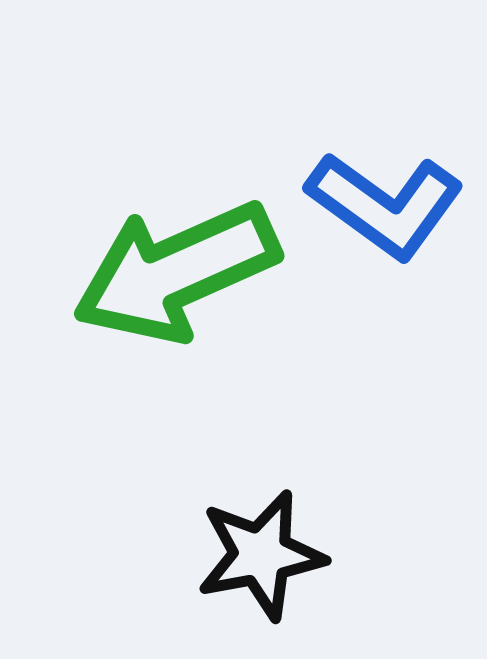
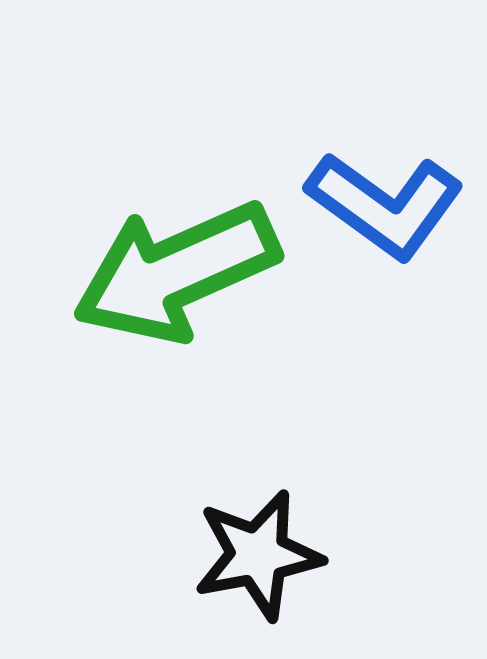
black star: moved 3 px left
